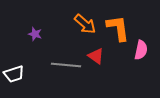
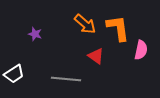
gray line: moved 14 px down
white trapezoid: rotated 15 degrees counterclockwise
